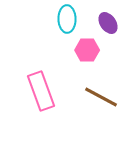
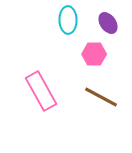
cyan ellipse: moved 1 px right, 1 px down
pink hexagon: moved 7 px right, 4 px down
pink rectangle: rotated 9 degrees counterclockwise
